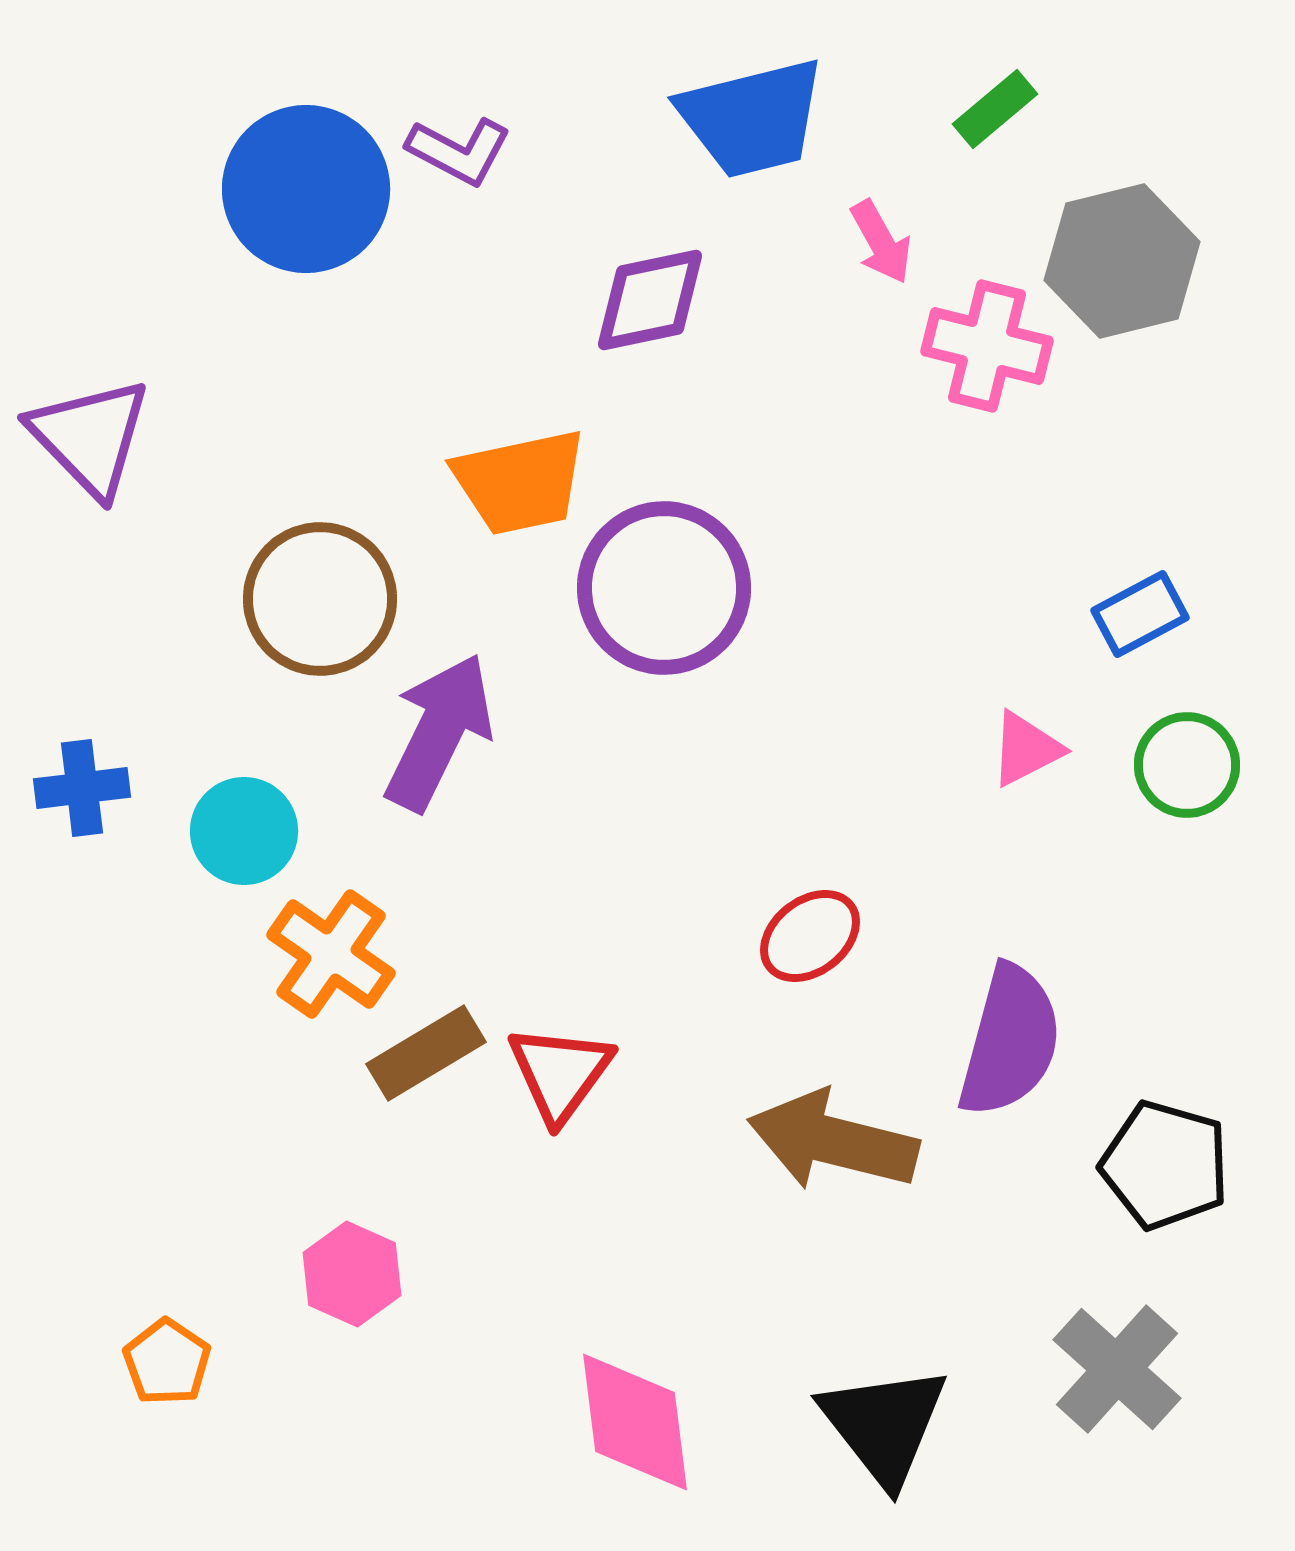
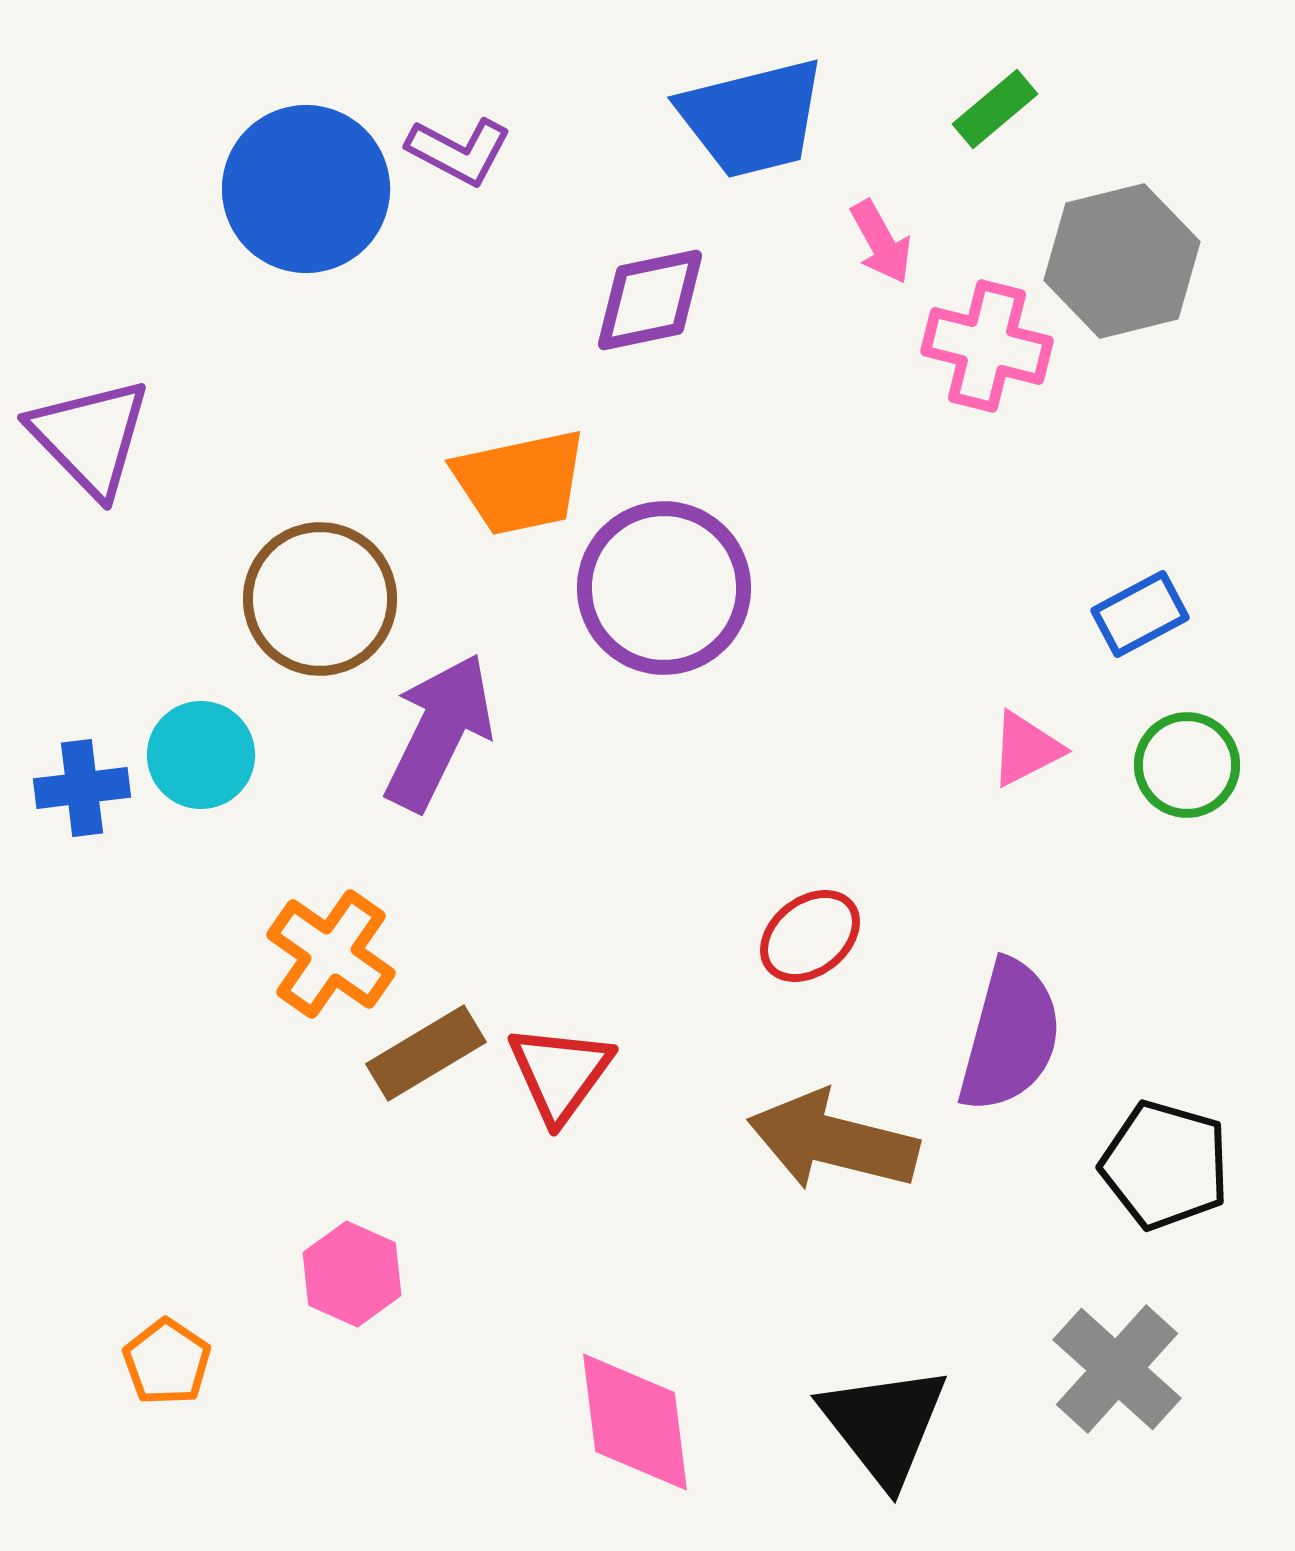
cyan circle: moved 43 px left, 76 px up
purple semicircle: moved 5 px up
